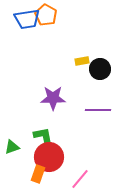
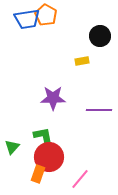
black circle: moved 33 px up
purple line: moved 1 px right
green triangle: rotated 28 degrees counterclockwise
